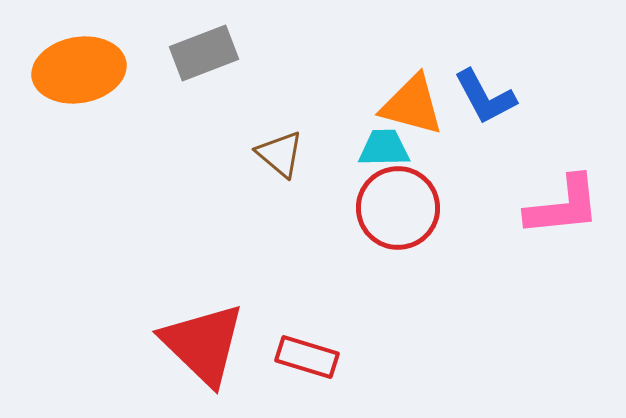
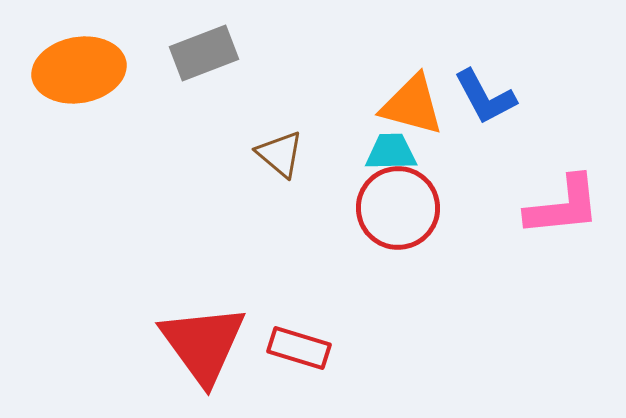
cyan trapezoid: moved 7 px right, 4 px down
red triangle: rotated 10 degrees clockwise
red rectangle: moved 8 px left, 9 px up
